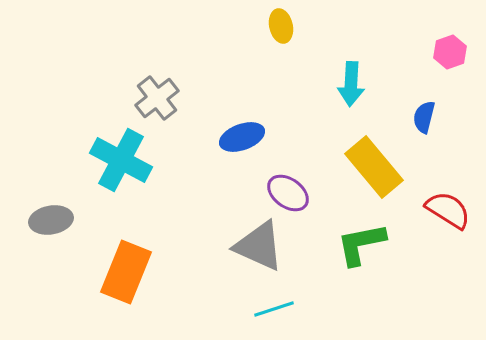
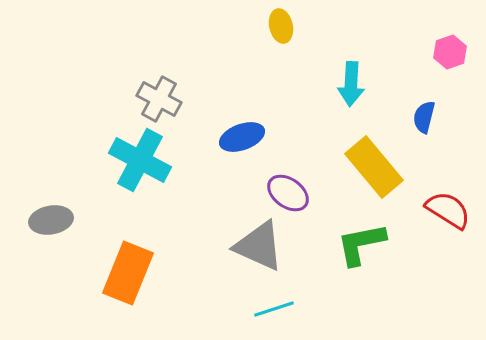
gray cross: moved 2 px right, 1 px down; rotated 24 degrees counterclockwise
cyan cross: moved 19 px right
orange rectangle: moved 2 px right, 1 px down
